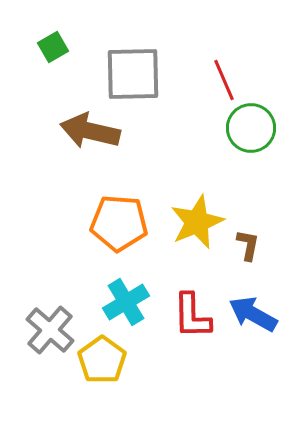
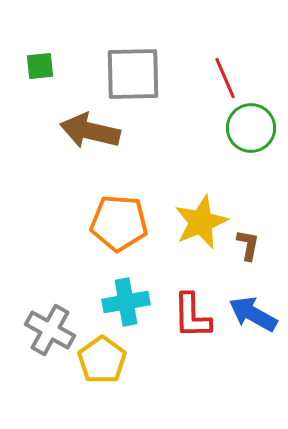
green square: moved 13 px left, 19 px down; rotated 24 degrees clockwise
red line: moved 1 px right, 2 px up
yellow star: moved 4 px right
cyan cross: rotated 21 degrees clockwise
gray cross: rotated 12 degrees counterclockwise
